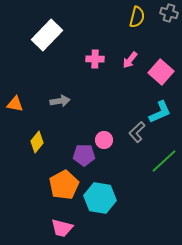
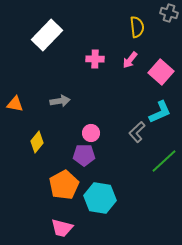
yellow semicircle: moved 10 px down; rotated 20 degrees counterclockwise
pink circle: moved 13 px left, 7 px up
